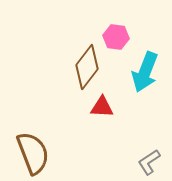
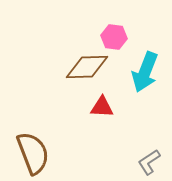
pink hexagon: moved 2 px left
brown diamond: rotated 51 degrees clockwise
